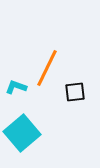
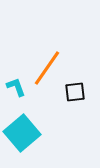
orange line: rotated 9 degrees clockwise
cyan L-shape: rotated 50 degrees clockwise
